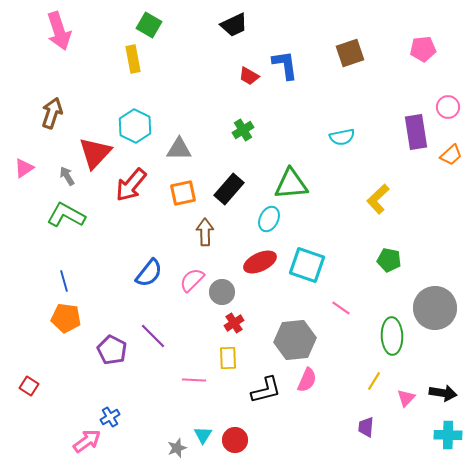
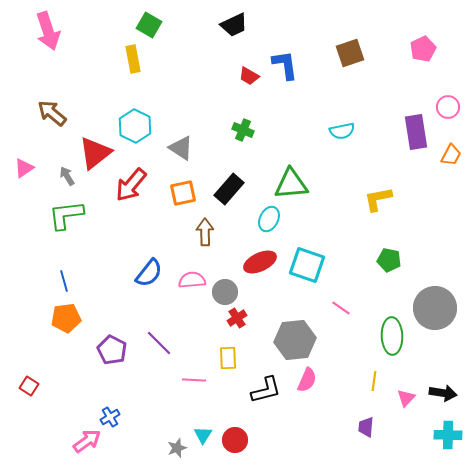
pink arrow at (59, 31): moved 11 px left
pink pentagon at (423, 49): rotated 20 degrees counterclockwise
brown arrow at (52, 113): rotated 68 degrees counterclockwise
green cross at (243, 130): rotated 35 degrees counterclockwise
cyan semicircle at (342, 137): moved 6 px up
gray triangle at (179, 149): moved 2 px right, 1 px up; rotated 32 degrees clockwise
red triangle at (95, 153): rotated 9 degrees clockwise
orange trapezoid at (451, 155): rotated 20 degrees counterclockwise
yellow L-shape at (378, 199): rotated 32 degrees clockwise
green L-shape at (66, 215): rotated 36 degrees counterclockwise
pink semicircle at (192, 280): rotated 40 degrees clockwise
gray circle at (222, 292): moved 3 px right
orange pentagon at (66, 318): rotated 16 degrees counterclockwise
red cross at (234, 323): moved 3 px right, 5 px up
purple line at (153, 336): moved 6 px right, 7 px down
yellow line at (374, 381): rotated 24 degrees counterclockwise
